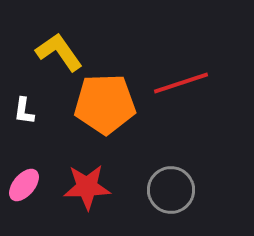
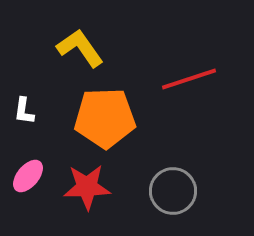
yellow L-shape: moved 21 px right, 4 px up
red line: moved 8 px right, 4 px up
orange pentagon: moved 14 px down
pink ellipse: moved 4 px right, 9 px up
gray circle: moved 2 px right, 1 px down
